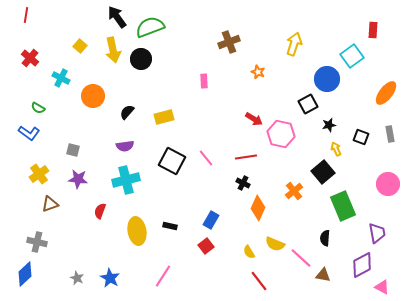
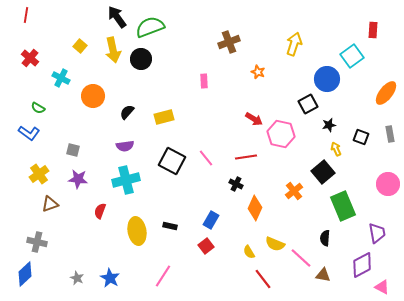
black cross at (243, 183): moved 7 px left, 1 px down
orange diamond at (258, 208): moved 3 px left
red line at (259, 281): moved 4 px right, 2 px up
